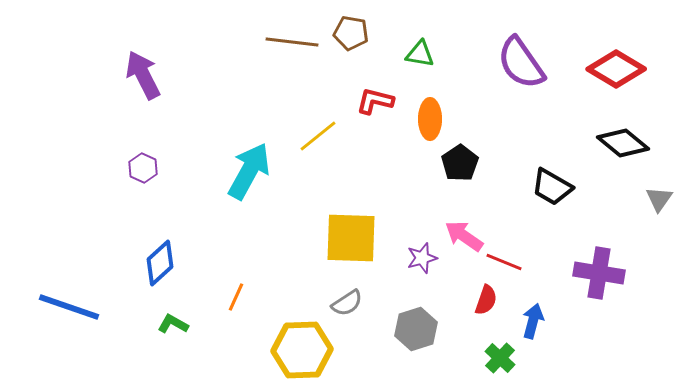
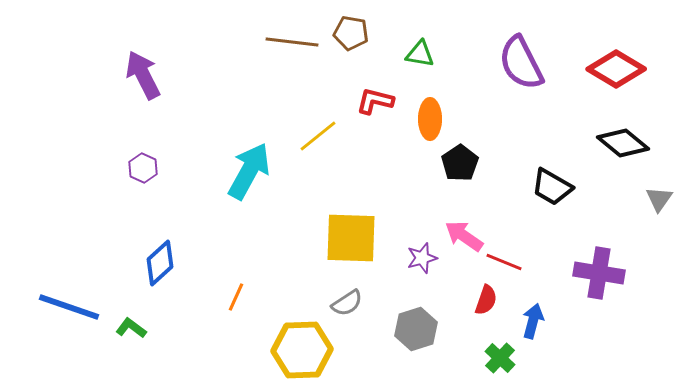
purple semicircle: rotated 8 degrees clockwise
green L-shape: moved 42 px left, 4 px down; rotated 8 degrees clockwise
